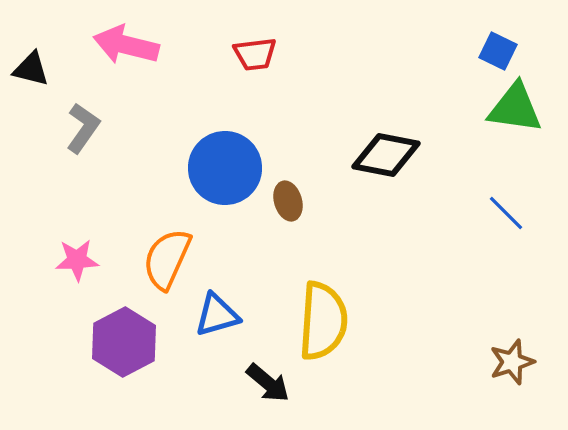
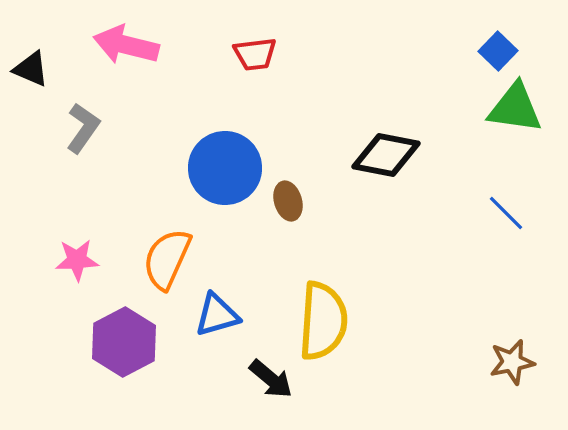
blue square: rotated 18 degrees clockwise
black triangle: rotated 9 degrees clockwise
brown star: rotated 6 degrees clockwise
black arrow: moved 3 px right, 4 px up
